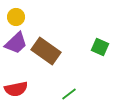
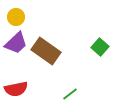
green square: rotated 18 degrees clockwise
green line: moved 1 px right
